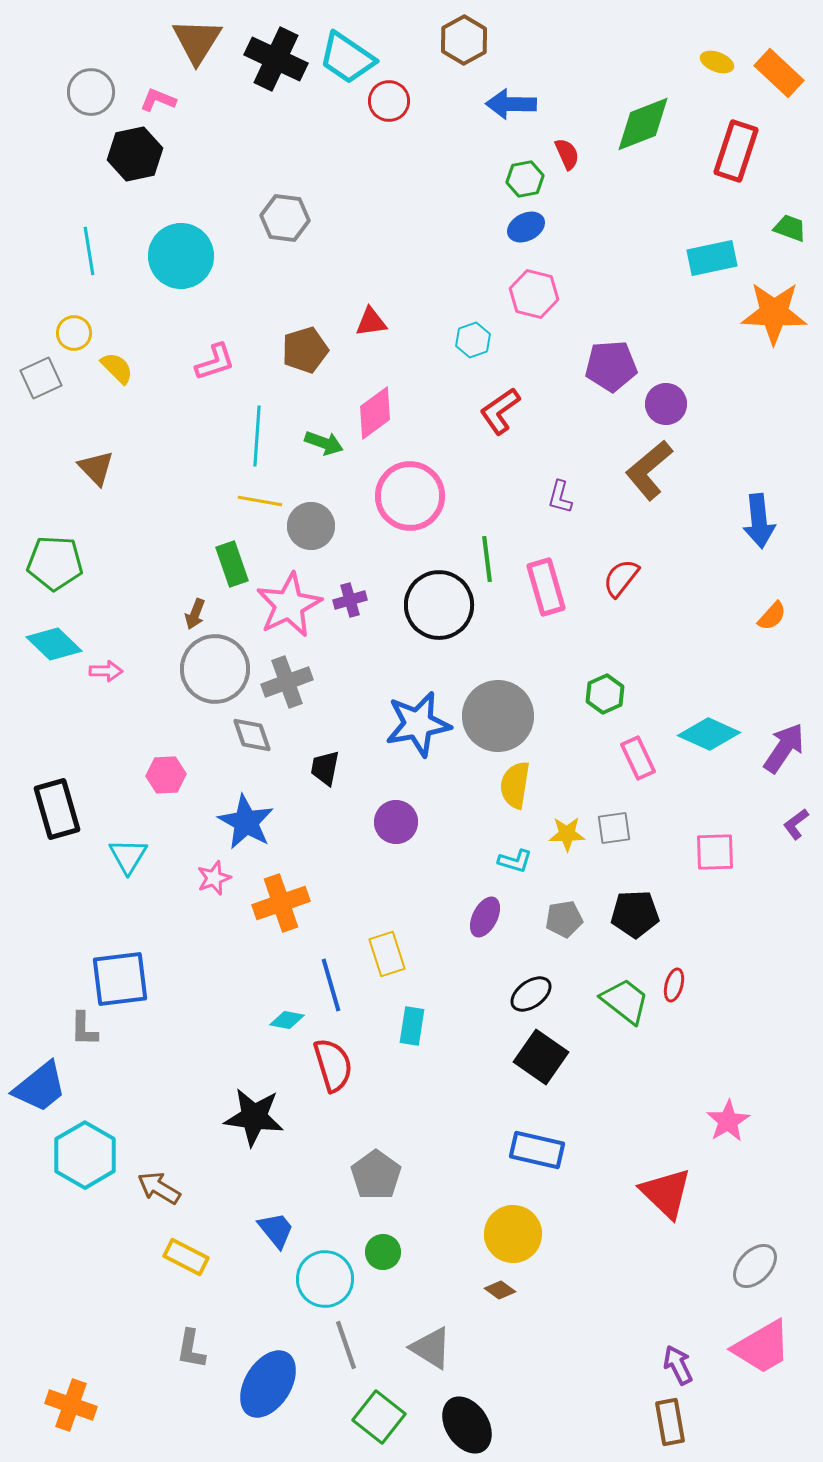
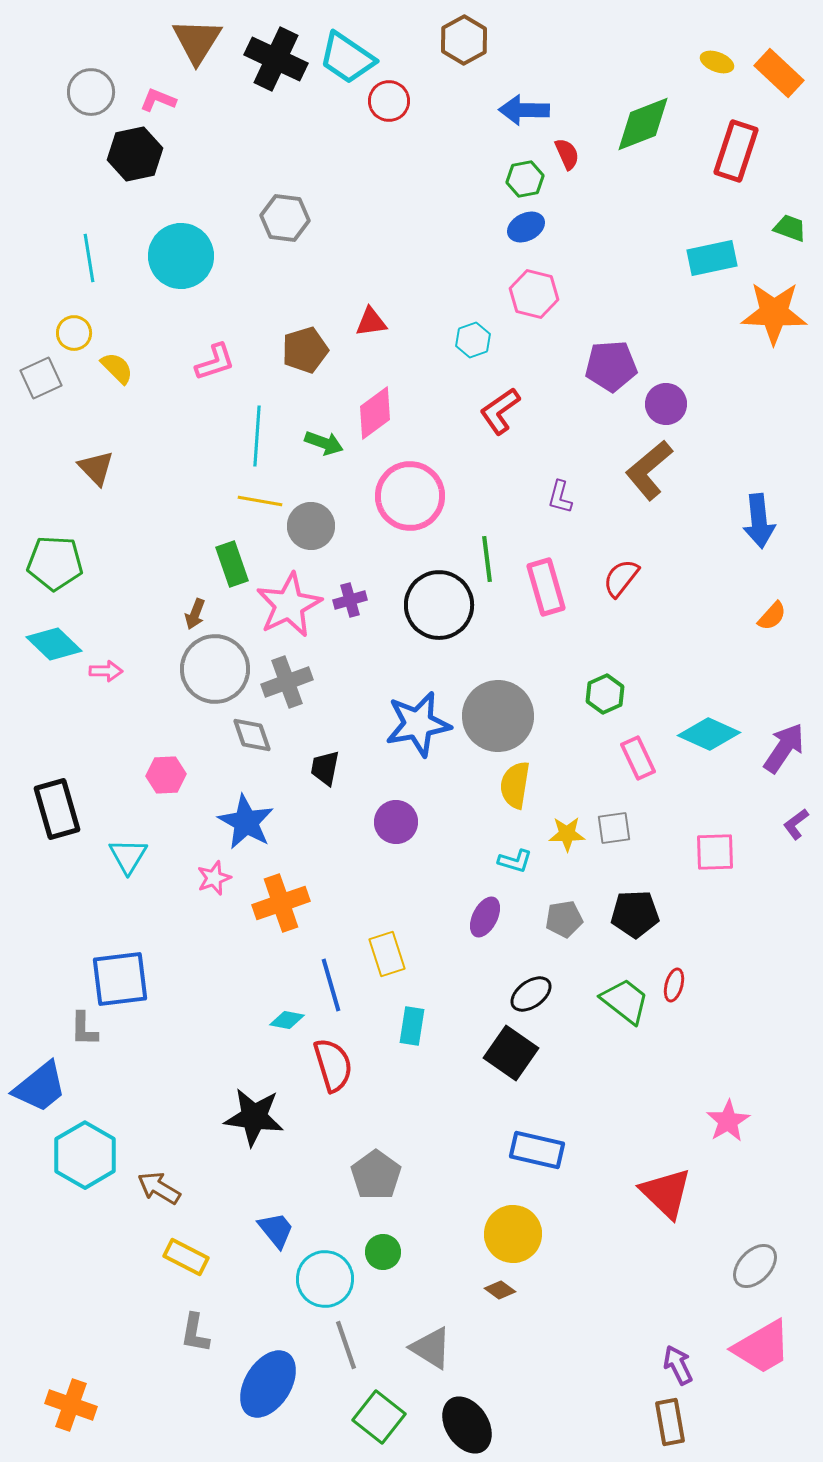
blue arrow at (511, 104): moved 13 px right, 6 px down
cyan line at (89, 251): moved 7 px down
black square at (541, 1057): moved 30 px left, 4 px up
gray L-shape at (191, 1349): moved 4 px right, 16 px up
